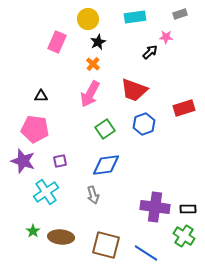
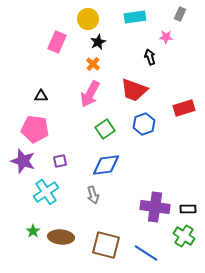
gray rectangle: rotated 48 degrees counterclockwise
black arrow: moved 5 px down; rotated 63 degrees counterclockwise
